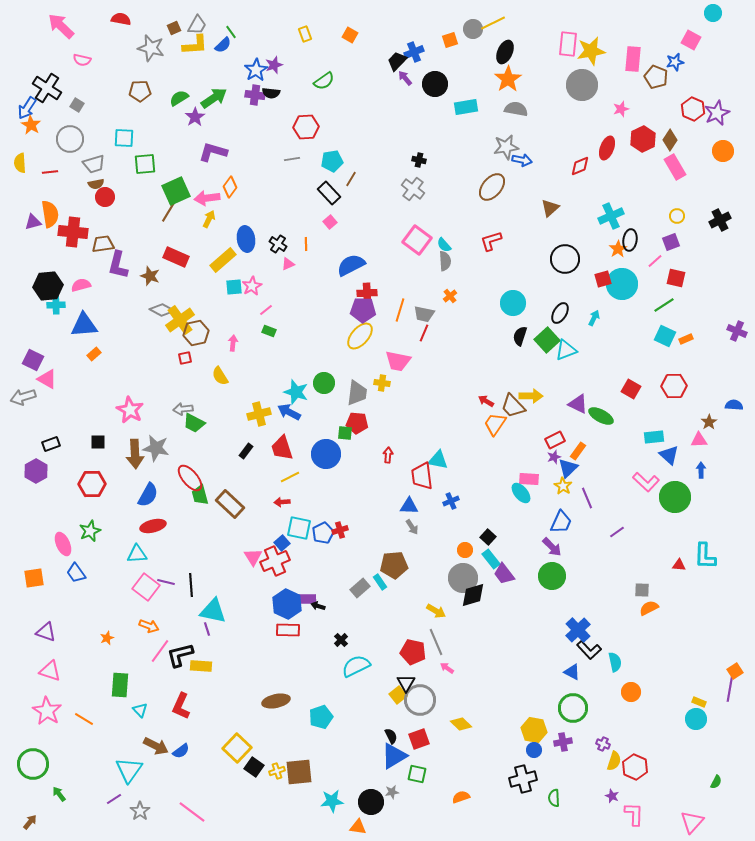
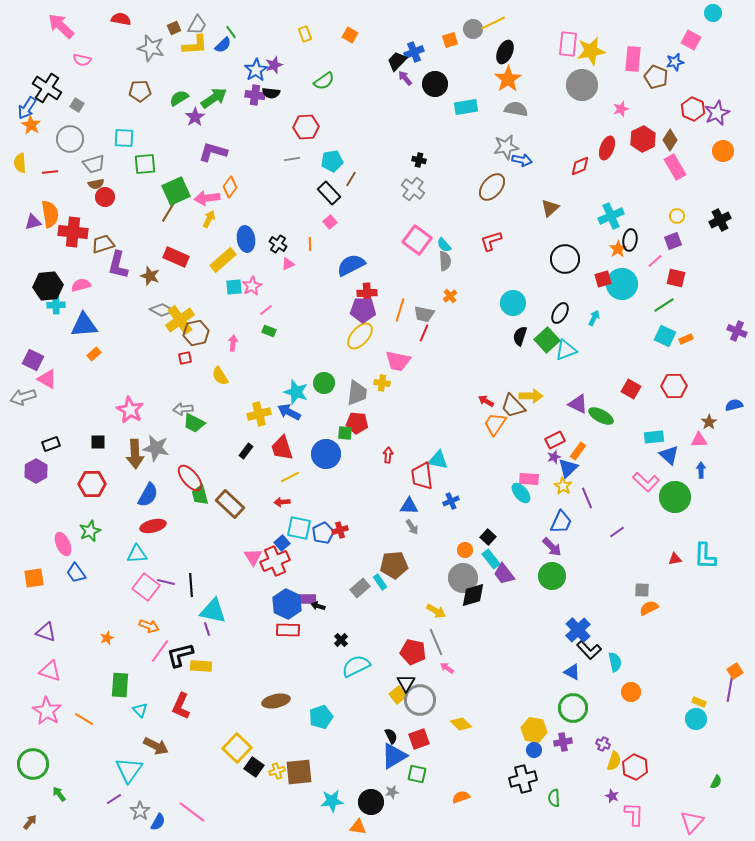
purple square at (671, 242): moved 2 px right, 1 px up
brown trapezoid at (103, 244): rotated 10 degrees counterclockwise
orange line at (306, 244): moved 4 px right
blue semicircle at (734, 405): rotated 18 degrees counterclockwise
red triangle at (679, 565): moved 4 px left, 6 px up; rotated 16 degrees counterclockwise
blue semicircle at (181, 751): moved 23 px left, 71 px down; rotated 24 degrees counterclockwise
